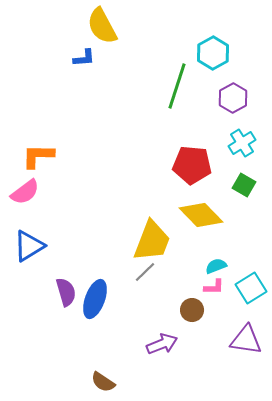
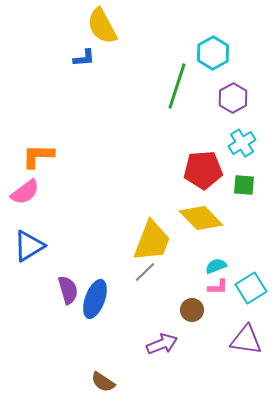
red pentagon: moved 11 px right, 5 px down; rotated 9 degrees counterclockwise
green square: rotated 25 degrees counterclockwise
yellow diamond: moved 3 px down
pink L-shape: moved 4 px right
purple semicircle: moved 2 px right, 2 px up
